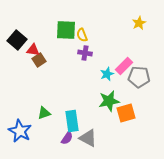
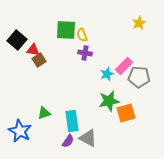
purple semicircle: moved 1 px right, 3 px down
